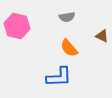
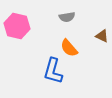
blue L-shape: moved 6 px left, 6 px up; rotated 108 degrees clockwise
